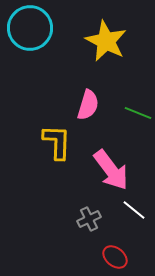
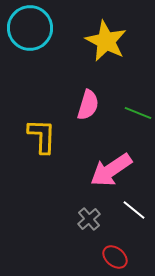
yellow L-shape: moved 15 px left, 6 px up
pink arrow: rotated 93 degrees clockwise
gray cross: rotated 15 degrees counterclockwise
